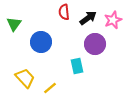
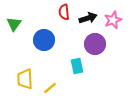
black arrow: rotated 18 degrees clockwise
blue circle: moved 3 px right, 2 px up
yellow trapezoid: moved 1 px down; rotated 140 degrees counterclockwise
